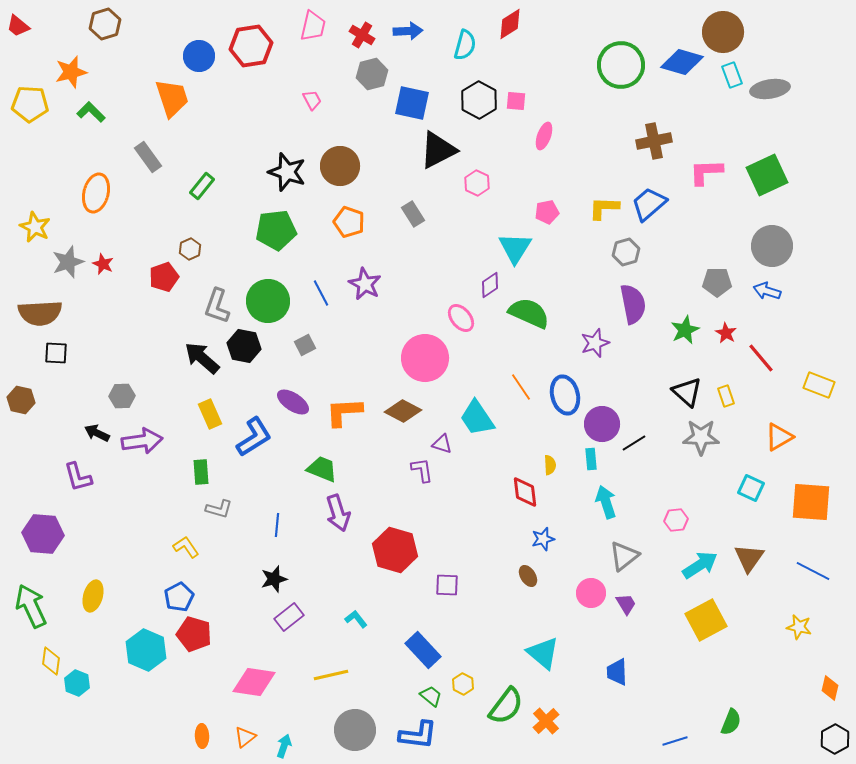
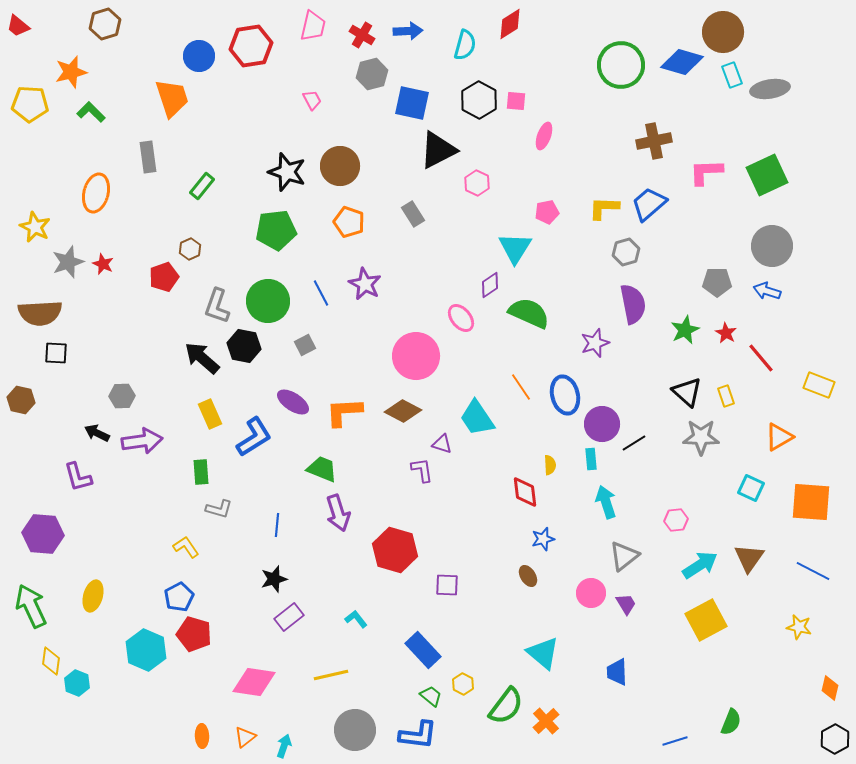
gray rectangle at (148, 157): rotated 28 degrees clockwise
pink circle at (425, 358): moved 9 px left, 2 px up
